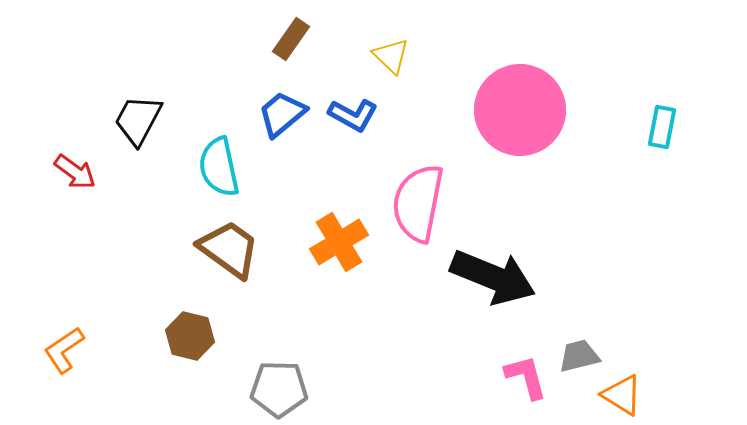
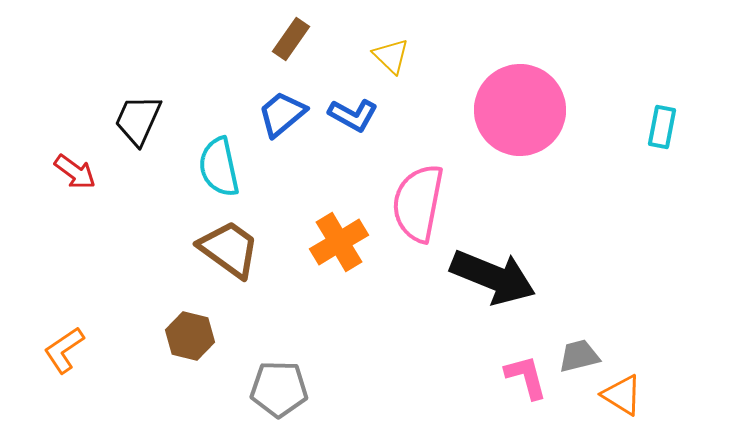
black trapezoid: rotated 4 degrees counterclockwise
